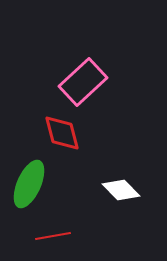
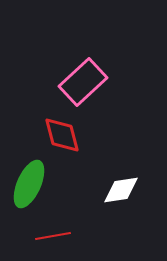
red diamond: moved 2 px down
white diamond: rotated 54 degrees counterclockwise
